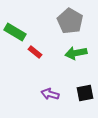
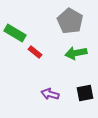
green rectangle: moved 1 px down
